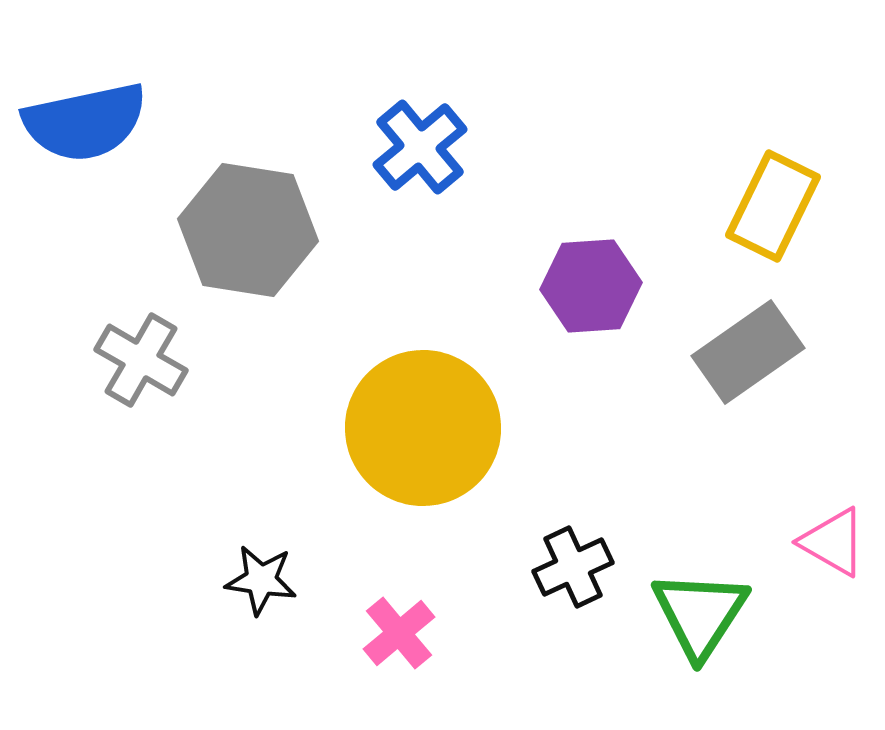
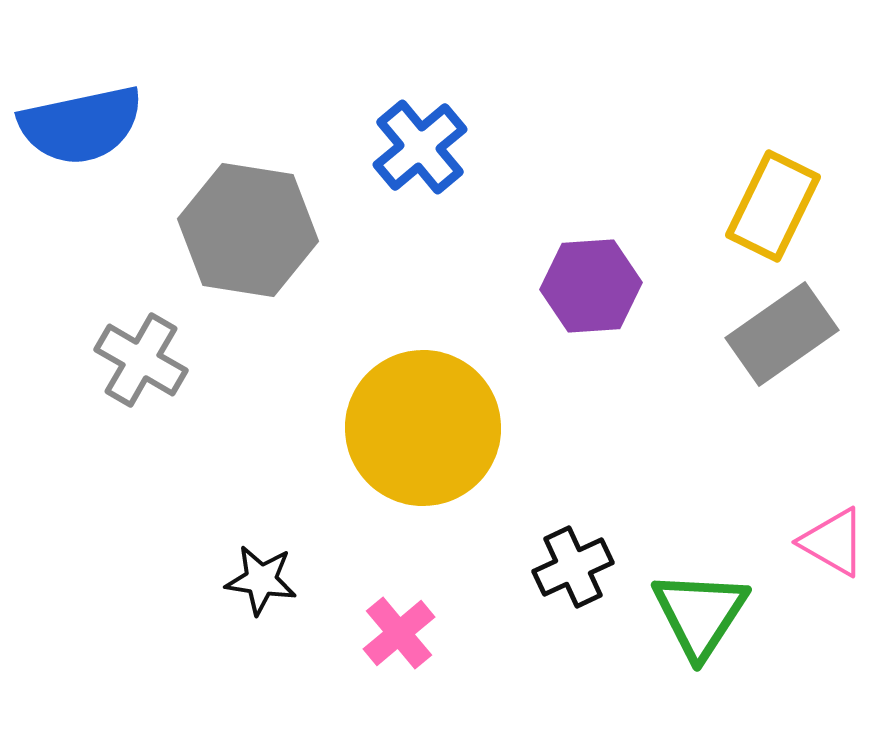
blue semicircle: moved 4 px left, 3 px down
gray rectangle: moved 34 px right, 18 px up
